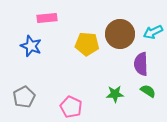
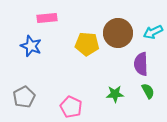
brown circle: moved 2 px left, 1 px up
green semicircle: rotated 28 degrees clockwise
